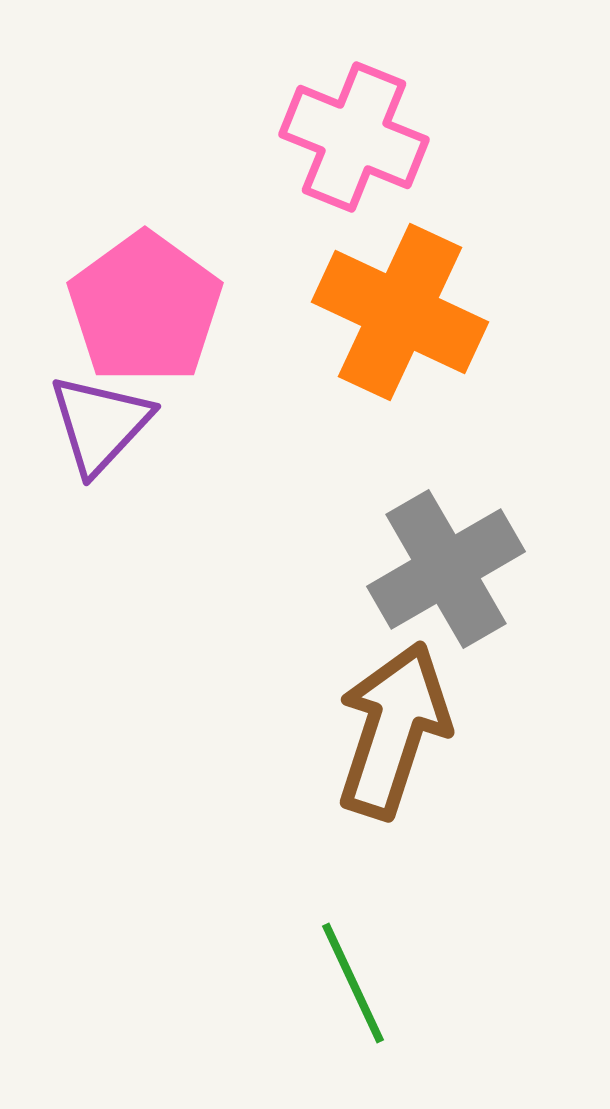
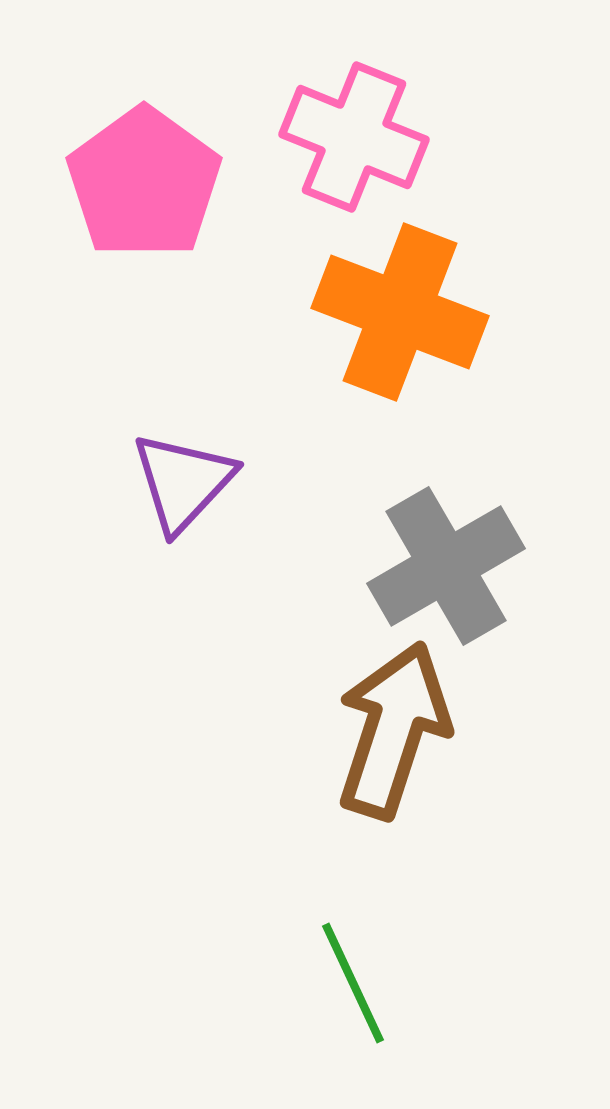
pink pentagon: moved 1 px left, 125 px up
orange cross: rotated 4 degrees counterclockwise
purple triangle: moved 83 px right, 58 px down
gray cross: moved 3 px up
